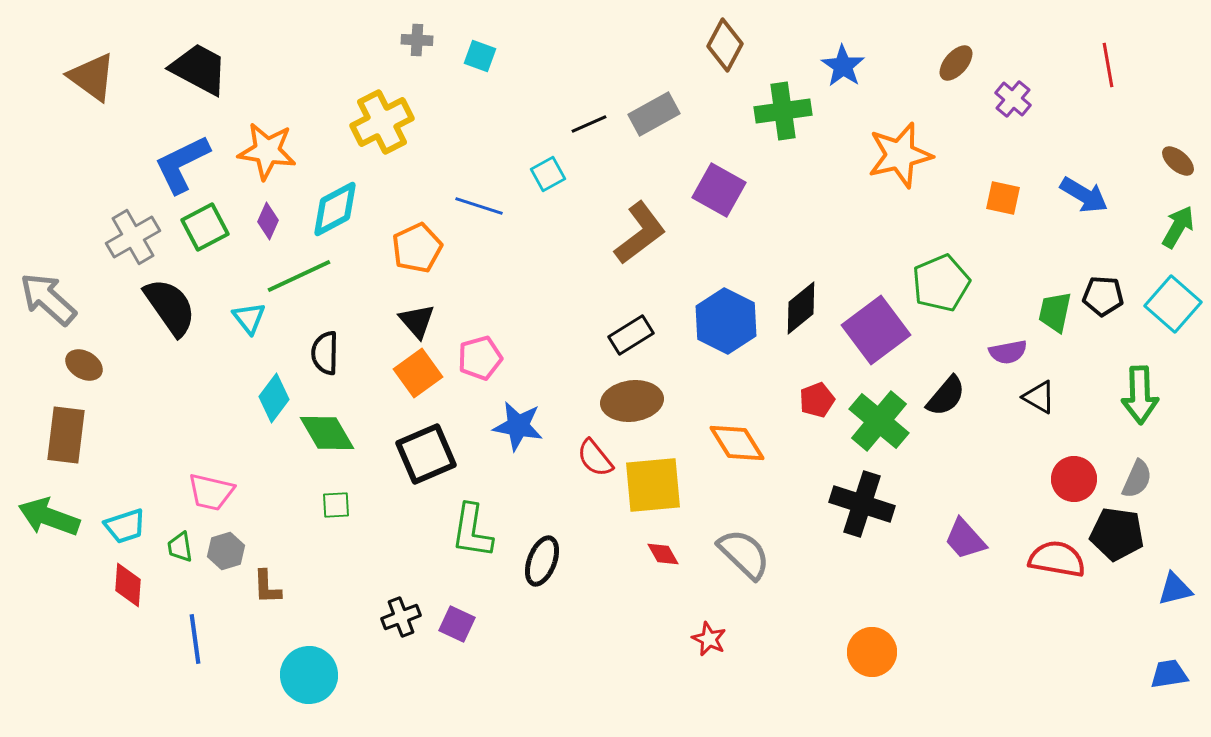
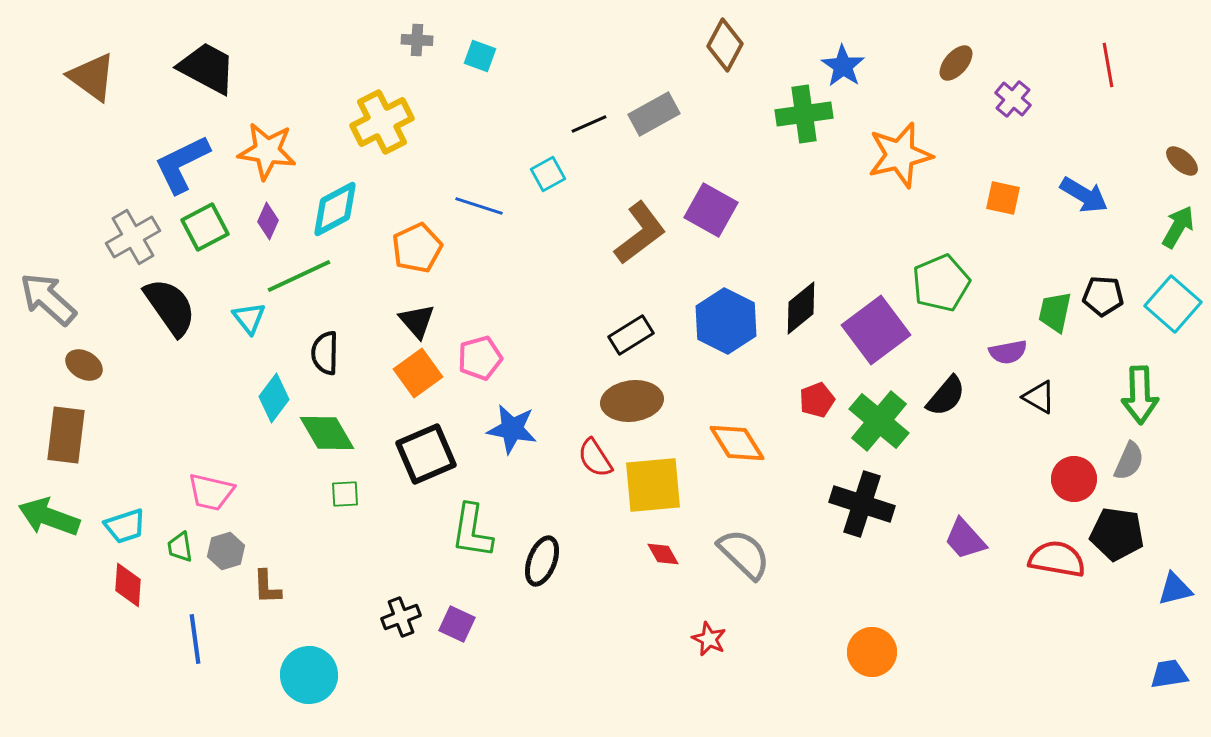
black trapezoid at (199, 69): moved 8 px right, 1 px up
green cross at (783, 111): moved 21 px right, 3 px down
brown ellipse at (1178, 161): moved 4 px right
purple square at (719, 190): moved 8 px left, 20 px down
blue star at (518, 426): moved 6 px left, 3 px down
red semicircle at (595, 458): rotated 6 degrees clockwise
gray semicircle at (1137, 479): moved 8 px left, 18 px up
green square at (336, 505): moved 9 px right, 11 px up
